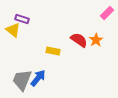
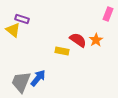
pink rectangle: moved 1 px right, 1 px down; rotated 24 degrees counterclockwise
red semicircle: moved 1 px left
yellow rectangle: moved 9 px right
gray trapezoid: moved 1 px left, 2 px down
